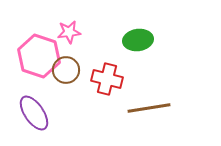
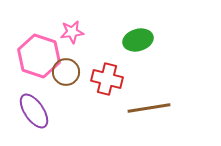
pink star: moved 3 px right
green ellipse: rotated 8 degrees counterclockwise
brown circle: moved 2 px down
purple ellipse: moved 2 px up
